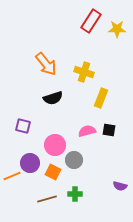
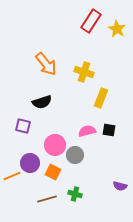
yellow star: rotated 30 degrees clockwise
black semicircle: moved 11 px left, 4 px down
gray circle: moved 1 px right, 5 px up
green cross: rotated 16 degrees clockwise
